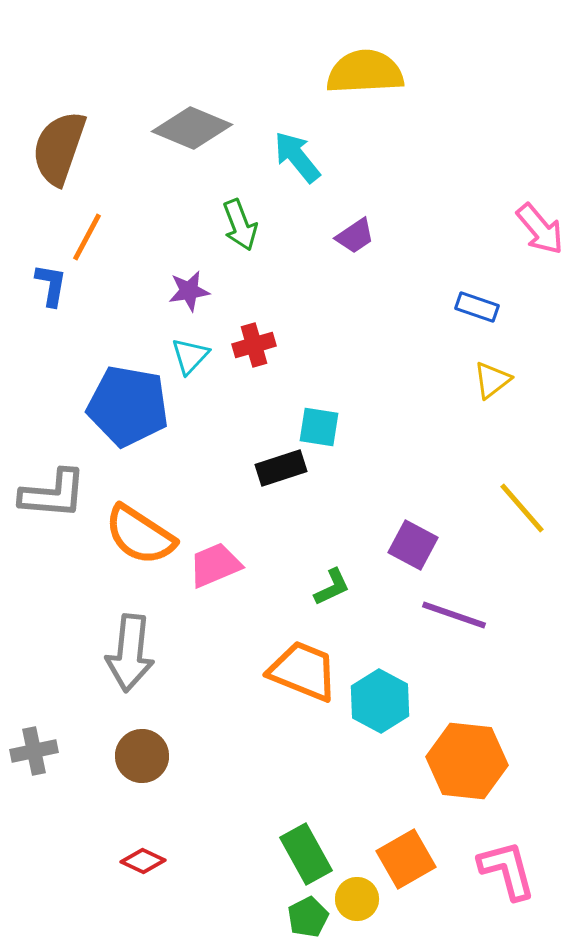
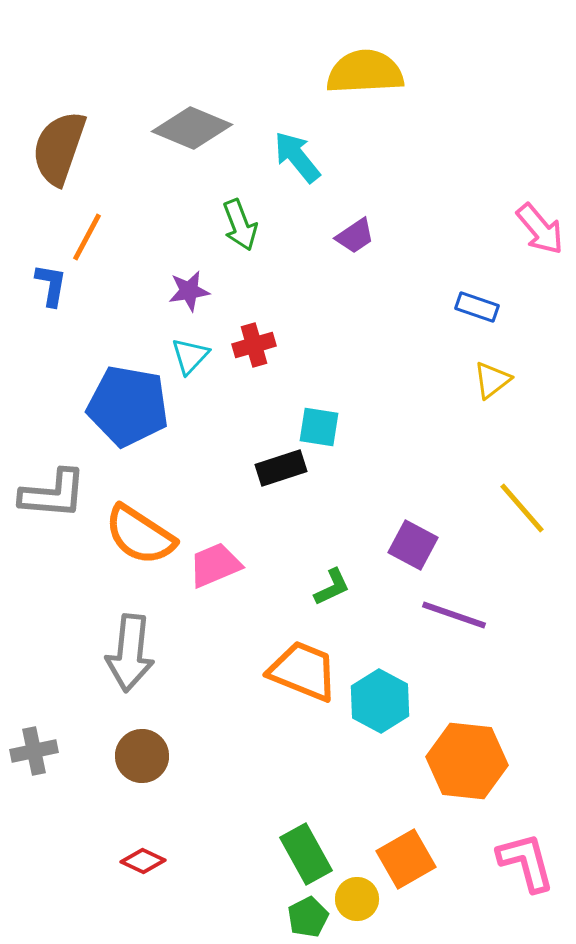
pink L-shape: moved 19 px right, 8 px up
